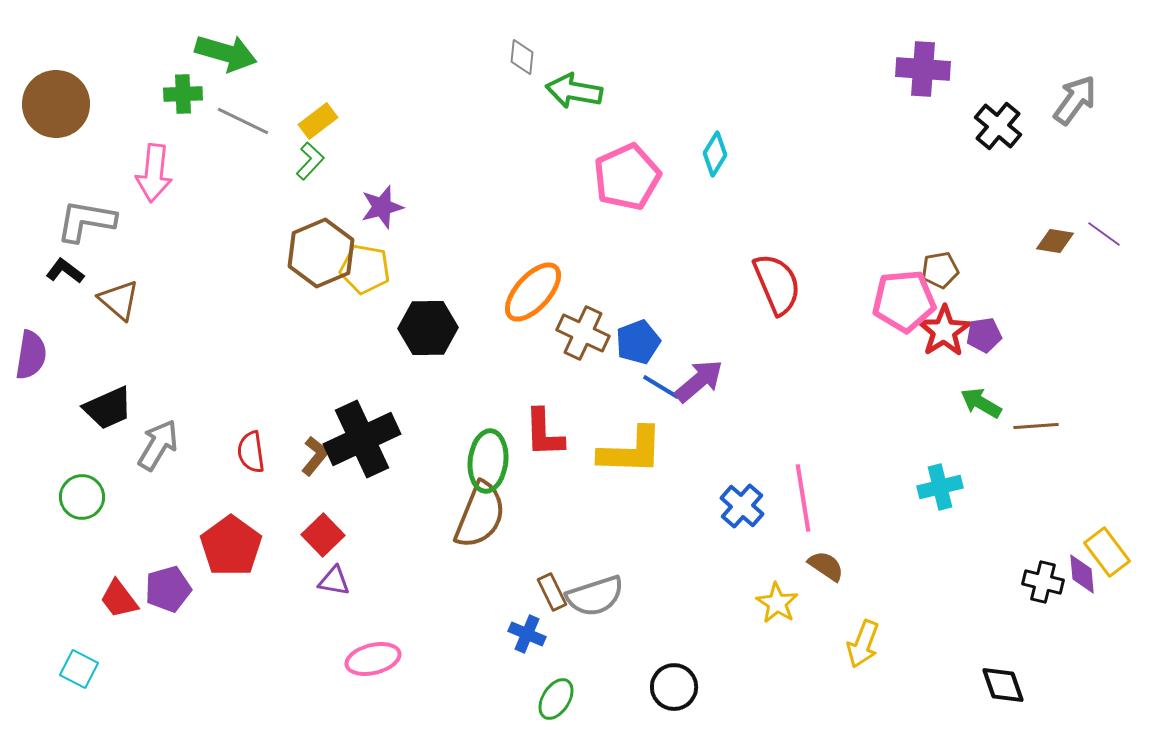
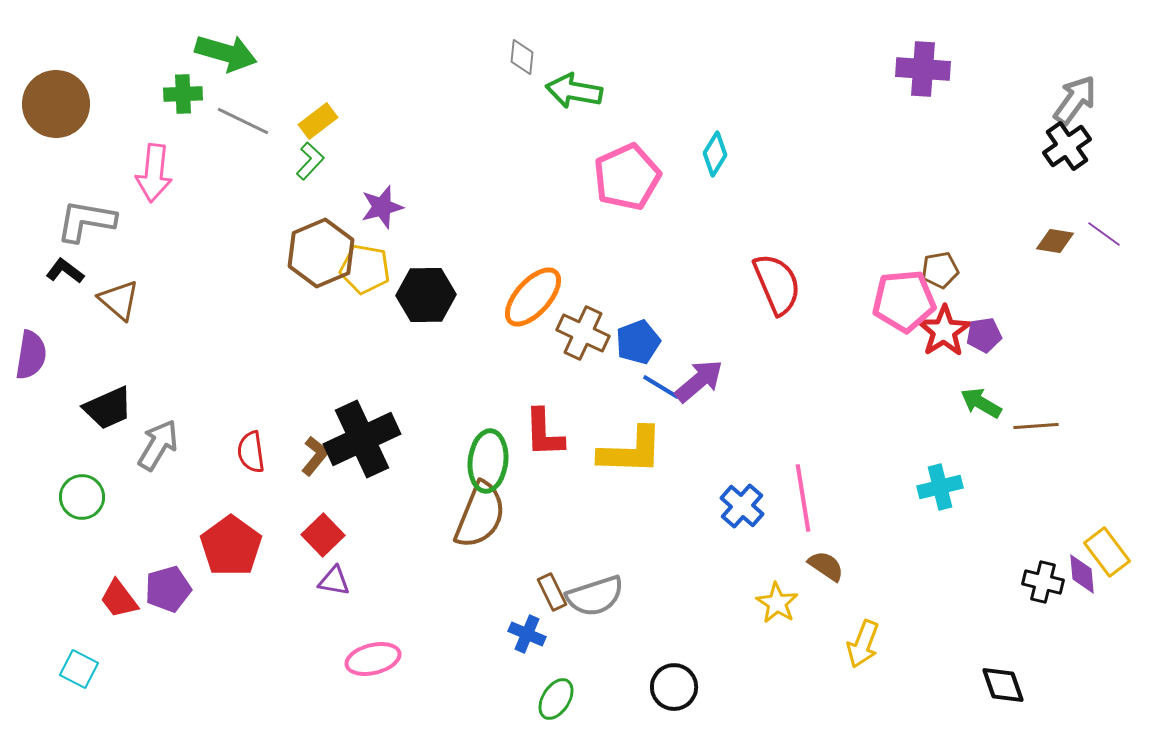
black cross at (998, 126): moved 69 px right, 20 px down; rotated 15 degrees clockwise
orange ellipse at (533, 292): moved 5 px down
black hexagon at (428, 328): moved 2 px left, 33 px up
